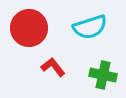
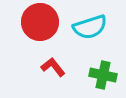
red circle: moved 11 px right, 6 px up
